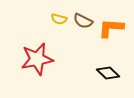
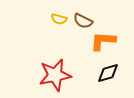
orange L-shape: moved 8 px left, 13 px down
red star: moved 18 px right, 16 px down
black diamond: rotated 60 degrees counterclockwise
